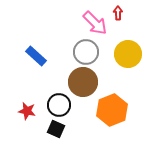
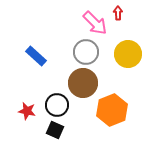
brown circle: moved 1 px down
black circle: moved 2 px left
black square: moved 1 px left, 1 px down
